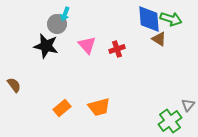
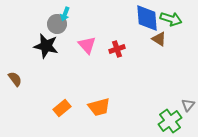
blue diamond: moved 2 px left, 1 px up
brown semicircle: moved 1 px right, 6 px up
